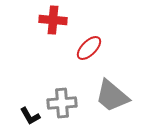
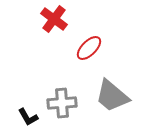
red cross: moved 1 px right, 1 px up; rotated 32 degrees clockwise
black L-shape: moved 2 px left, 1 px down
